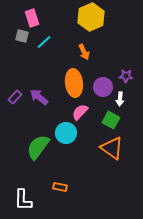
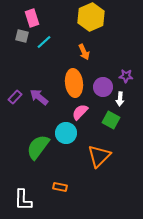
orange triangle: moved 13 px left, 8 px down; rotated 40 degrees clockwise
